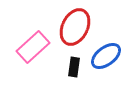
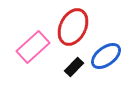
red ellipse: moved 2 px left
black rectangle: rotated 36 degrees clockwise
